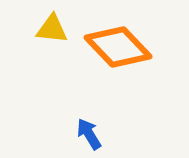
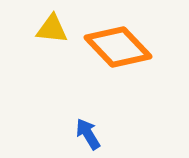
blue arrow: moved 1 px left
